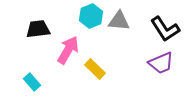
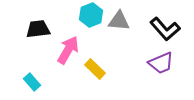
cyan hexagon: moved 1 px up
black L-shape: rotated 8 degrees counterclockwise
